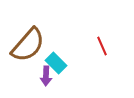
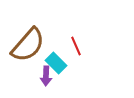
red line: moved 26 px left
